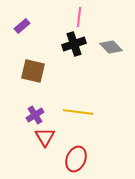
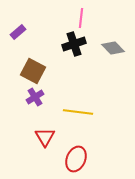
pink line: moved 2 px right, 1 px down
purple rectangle: moved 4 px left, 6 px down
gray diamond: moved 2 px right, 1 px down
brown square: rotated 15 degrees clockwise
purple cross: moved 18 px up
